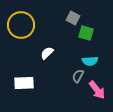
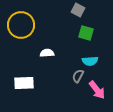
gray square: moved 5 px right, 8 px up
white semicircle: rotated 40 degrees clockwise
